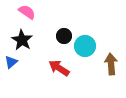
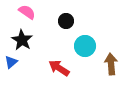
black circle: moved 2 px right, 15 px up
